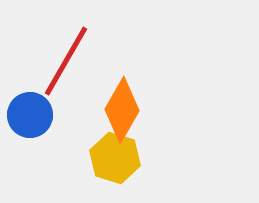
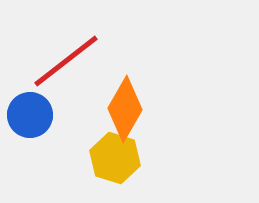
red line: rotated 22 degrees clockwise
orange diamond: moved 3 px right, 1 px up
